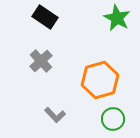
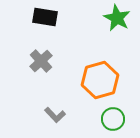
black rectangle: rotated 25 degrees counterclockwise
